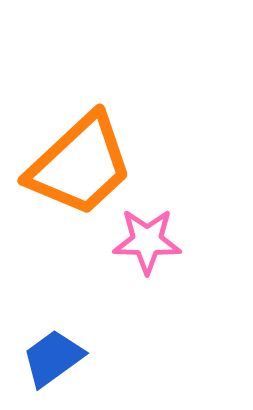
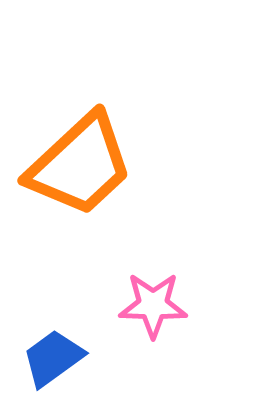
pink star: moved 6 px right, 64 px down
